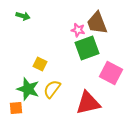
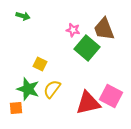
brown trapezoid: moved 7 px right, 6 px down
pink star: moved 5 px left
green square: rotated 30 degrees counterclockwise
pink square: moved 23 px down
